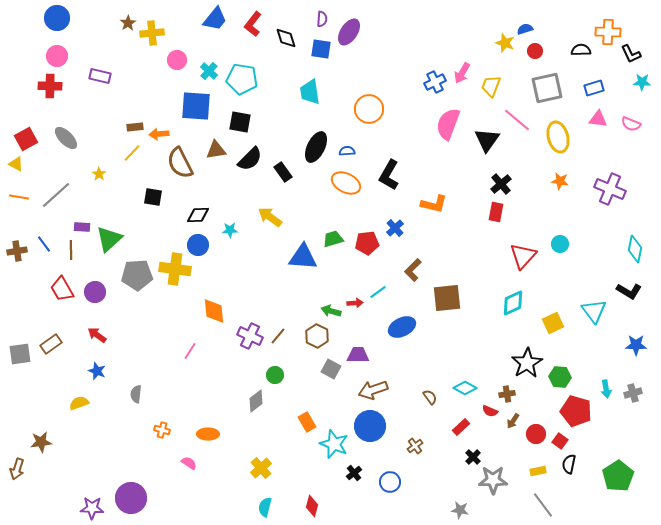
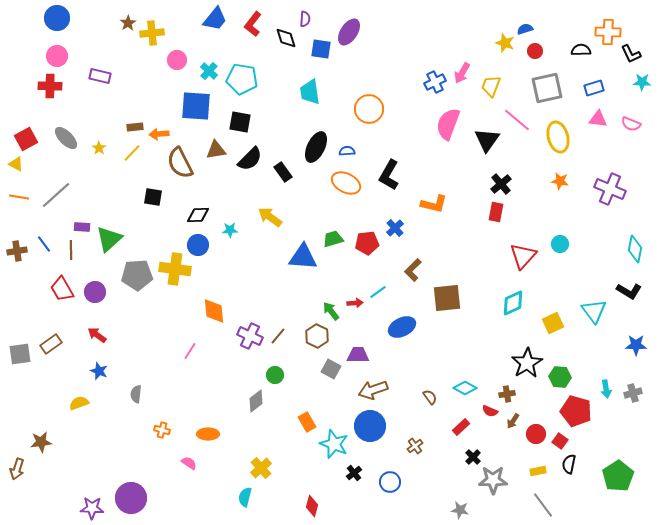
purple semicircle at (322, 19): moved 17 px left
yellow star at (99, 174): moved 26 px up
green arrow at (331, 311): rotated 36 degrees clockwise
blue star at (97, 371): moved 2 px right
cyan semicircle at (265, 507): moved 20 px left, 10 px up
